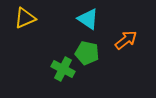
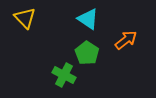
yellow triangle: rotated 50 degrees counterclockwise
green pentagon: rotated 20 degrees clockwise
green cross: moved 1 px right, 6 px down
